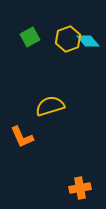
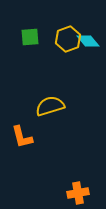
green square: rotated 24 degrees clockwise
orange L-shape: rotated 10 degrees clockwise
orange cross: moved 2 px left, 5 px down
